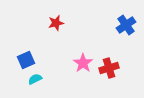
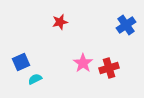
red star: moved 4 px right, 1 px up
blue square: moved 5 px left, 2 px down
